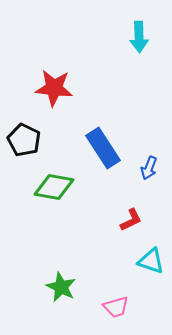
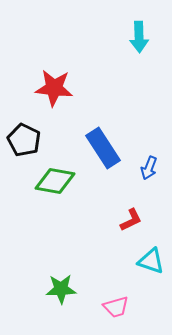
green diamond: moved 1 px right, 6 px up
green star: moved 2 px down; rotated 28 degrees counterclockwise
